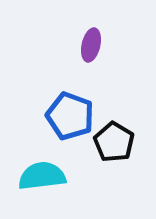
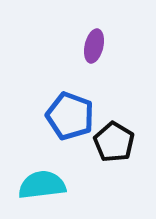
purple ellipse: moved 3 px right, 1 px down
cyan semicircle: moved 9 px down
